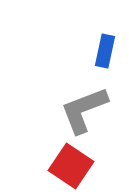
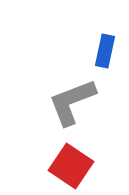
gray L-shape: moved 12 px left, 8 px up
